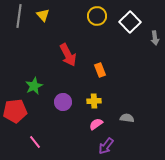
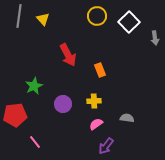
yellow triangle: moved 4 px down
white square: moved 1 px left
purple circle: moved 2 px down
red pentagon: moved 4 px down
